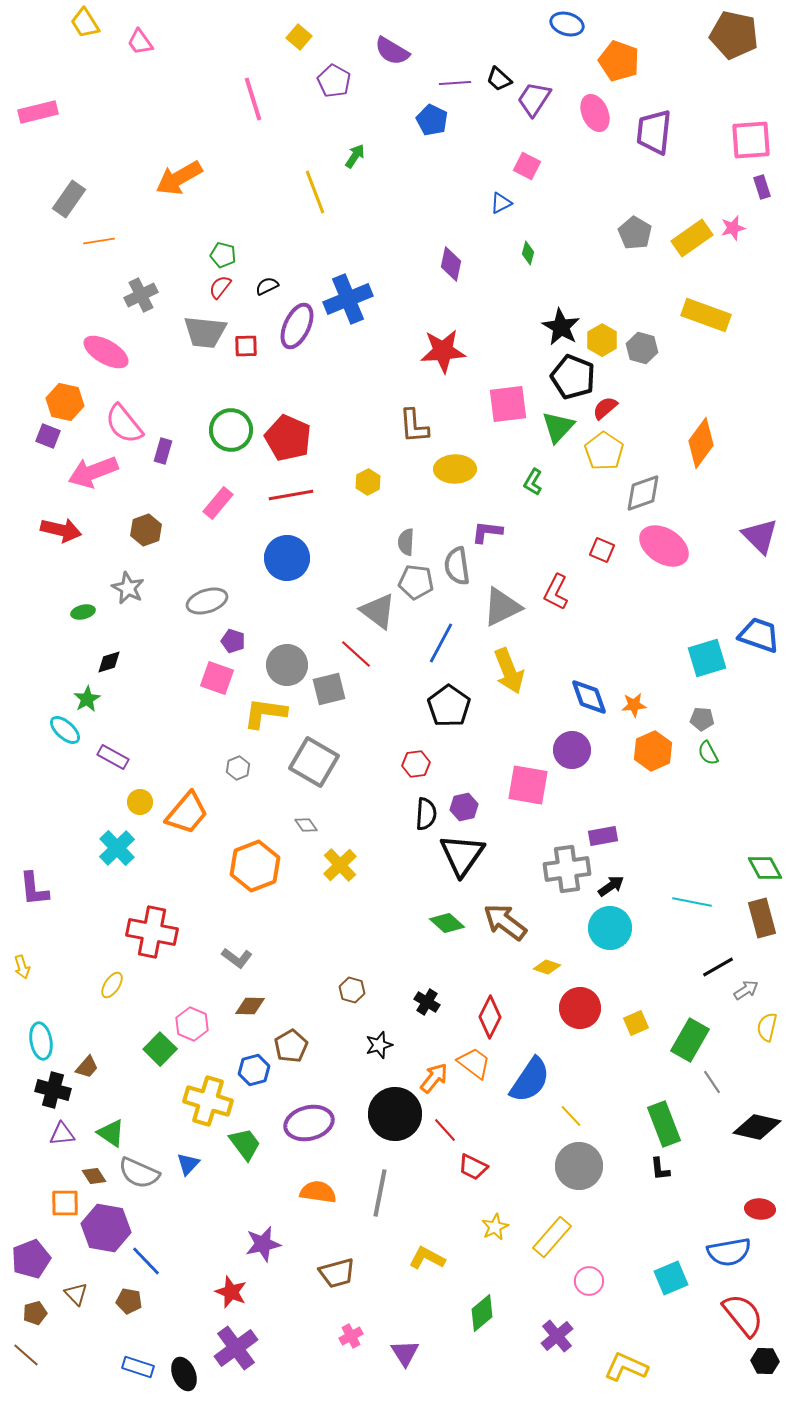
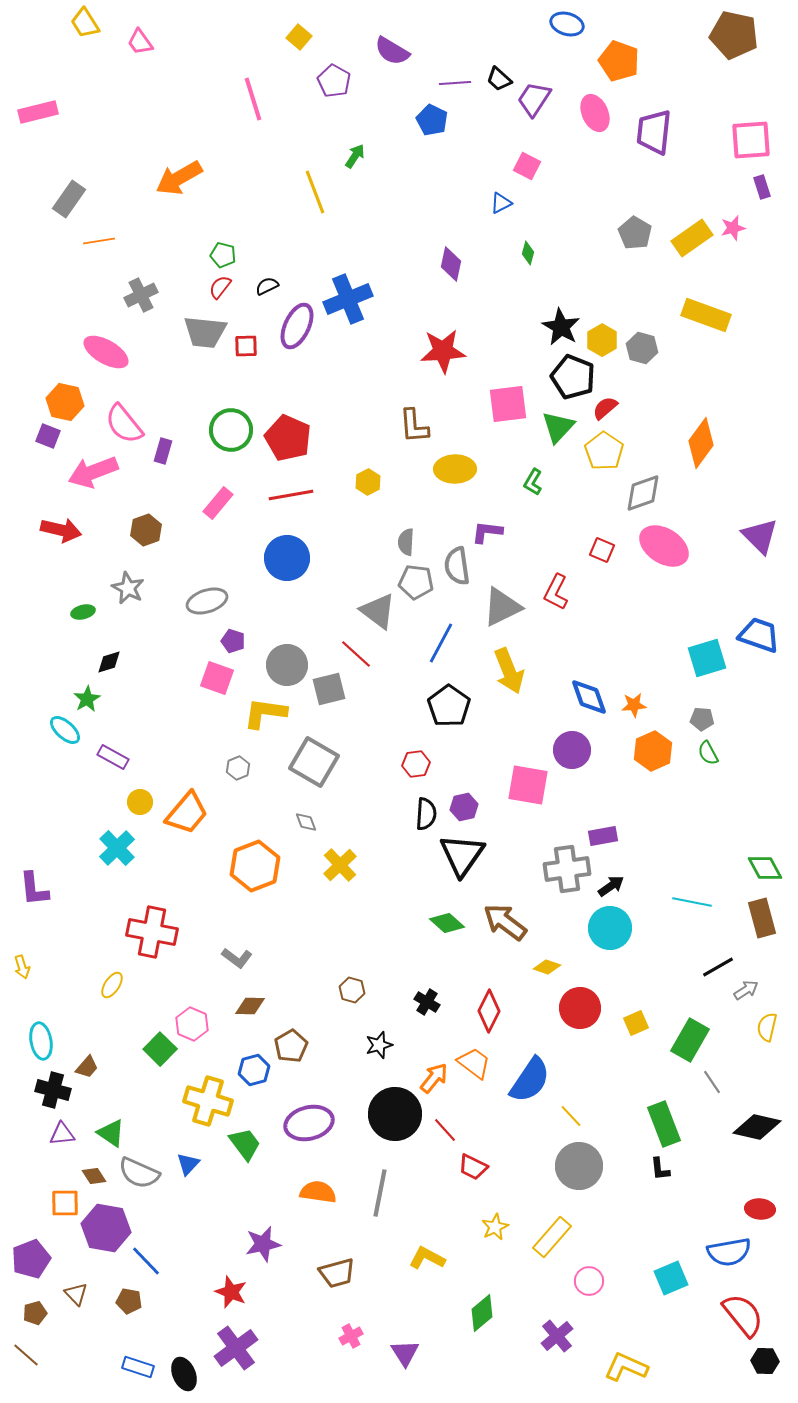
gray diamond at (306, 825): moved 3 px up; rotated 15 degrees clockwise
red diamond at (490, 1017): moved 1 px left, 6 px up
